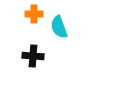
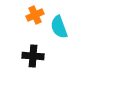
orange cross: moved 1 px right, 1 px down; rotated 24 degrees counterclockwise
